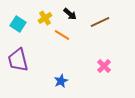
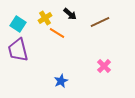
orange line: moved 5 px left, 2 px up
purple trapezoid: moved 10 px up
